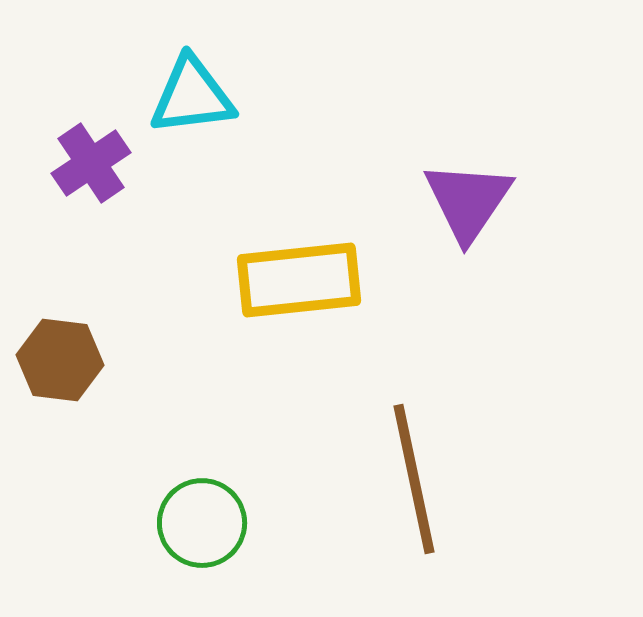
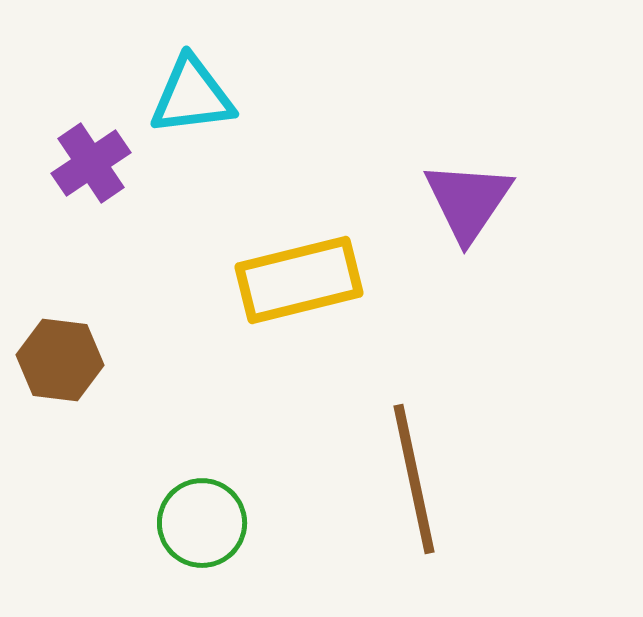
yellow rectangle: rotated 8 degrees counterclockwise
